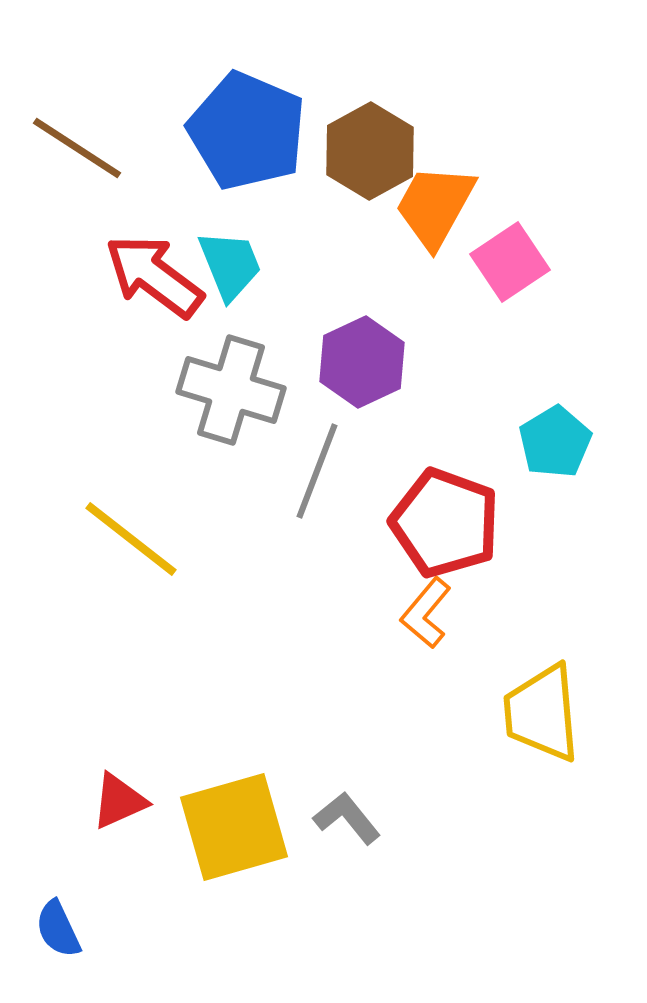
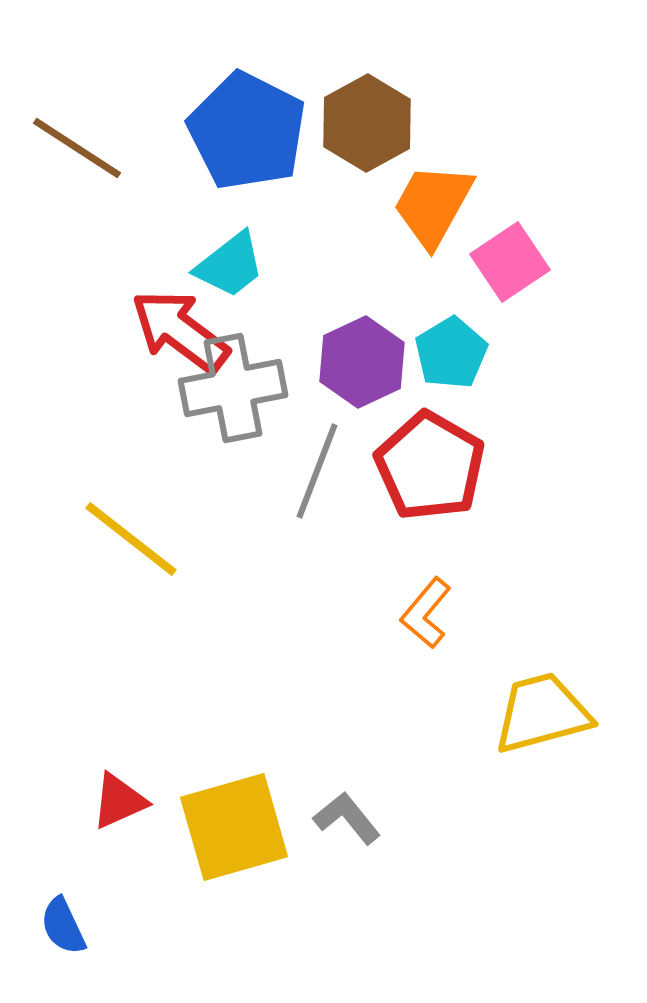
blue pentagon: rotated 4 degrees clockwise
brown hexagon: moved 3 px left, 28 px up
orange trapezoid: moved 2 px left, 1 px up
cyan trapezoid: rotated 74 degrees clockwise
red arrow: moved 26 px right, 55 px down
gray cross: moved 2 px right, 2 px up; rotated 28 degrees counterclockwise
cyan pentagon: moved 104 px left, 89 px up
red pentagon: moved 15 px left, 57 px up; rotated 10 degrees clockwise
yellow trapezoid: rotated 80 degrees clockwise
blue semicircle: moved 5 px right, 3 px up
